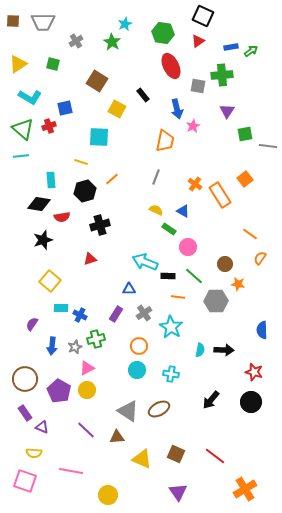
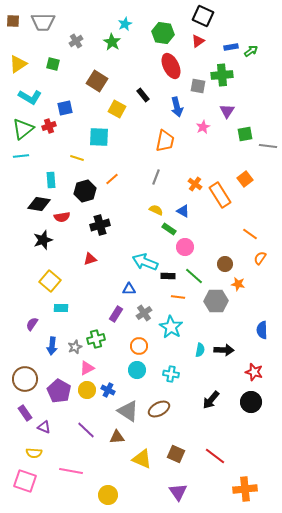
blue arrow at (177, 109): moved 2 px up
pink star at (193, 126): moved 10 px right, 1 px down
green triangle at (23, 129): rotated 40 degrees clockwise
yellow line at (81, 162): moved 4 px left, 4 px up
pink circle at (188, 247): moved 3 px left
blue cross at (80, 315): moved 28 px right, 75 px down
purple triangle at (42, 427): moved 2 px right
orange cross at (245, 489): rotated 25 degrees clockwise
